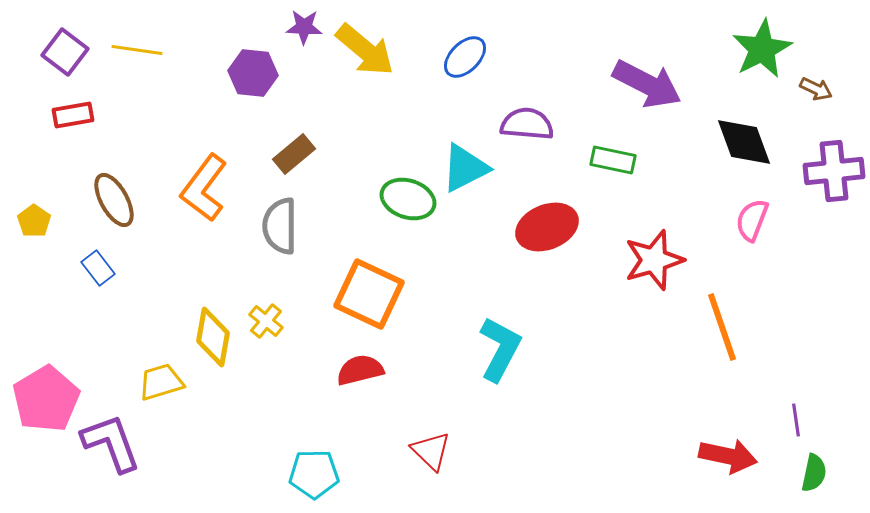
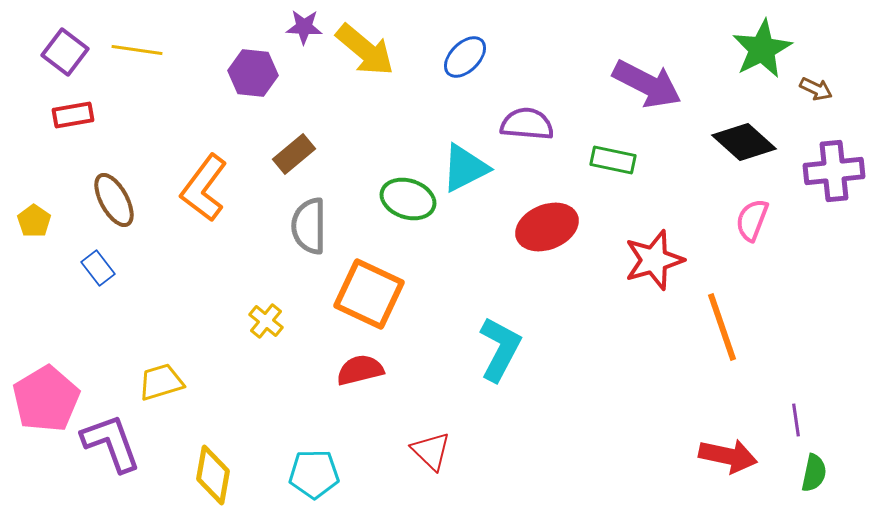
black diamond: rotated 28 degrees counterclockwise
gray semicircle: moved 29 px right
yellow diamond: moved 138 px down
